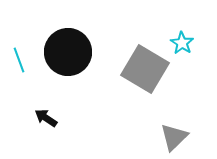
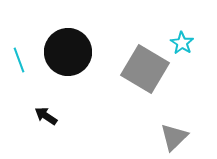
black arrow: moved 2 px up
